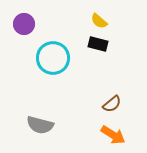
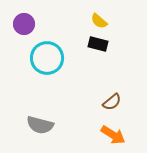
cyan circle: moved 6 px left
brown semicircle: moved 2 px up
